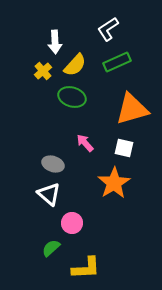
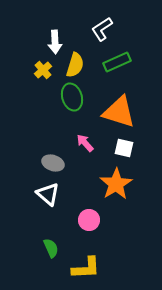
white L-shape: moved 6 px left
yellow semicircle: rotated 25 degrees counterclockwise
yellow cross: moved 1 px up
green ellipse: rotated 56 degrees clockwise
orange triangle: moved 13 px left, 3 px down; rotated 33 degrees clockwise
gray ellipse: moved 1 px up
orange star: moved 2 px right, 1 px down
white triangle: moved 1 px left
pink circle: moved 17 px right, 3 px up
green semicircle: rotated 108 degrees clockwise
